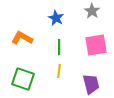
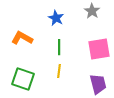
pink square: moved 3 px right, 4 px down
purple trapezoid: moved 7 px right
